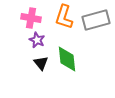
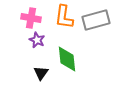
orange L-shape: rotated 10 degrees counterclockwise
black triangle: moved 10 px down; rotated 14 degrees clockwise
